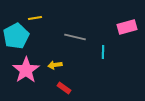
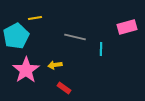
cyan line: moved 2 px left, 3 px up
